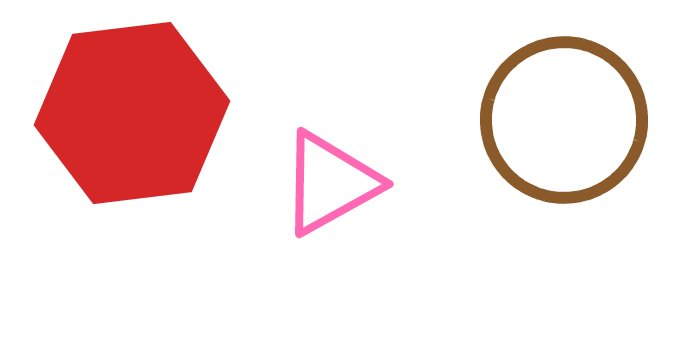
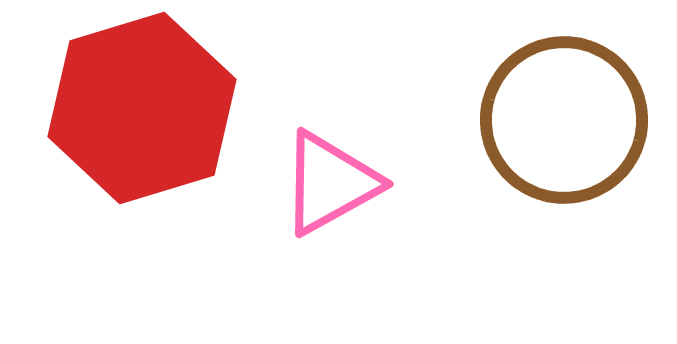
red hexagon: moved 10 px right, 5 px up; rotated 10 degrees counterclockwise
